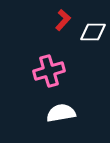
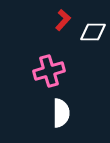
white semicircle: rotated 100 degrees clockwise
